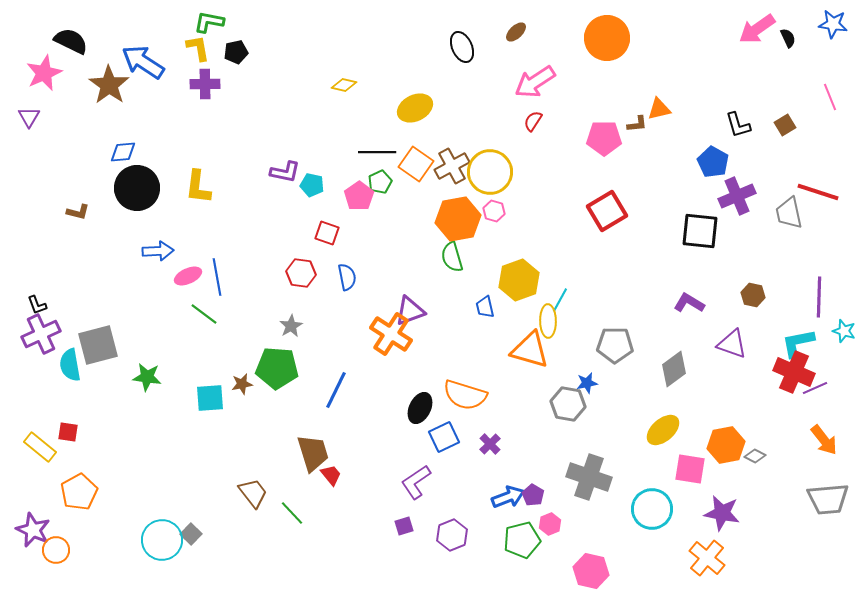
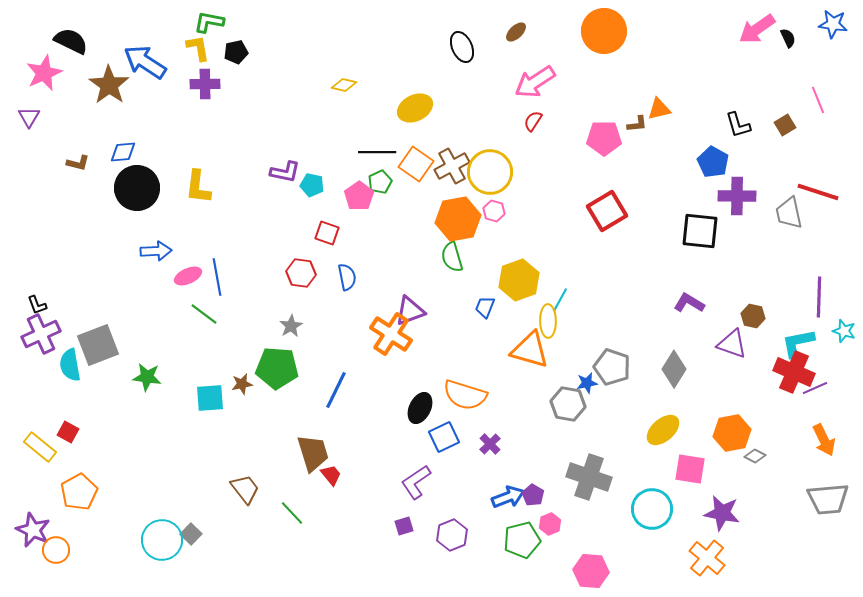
orange circle at (607, 38): moved 3 px left, 7 px up
blue arrow at (143, 62): moved 2 px right
pink line at (830, 97): moved 12 px left, 3 px down
purple cross at (737, 196): rotated 24 degrees clockwise
brown L-shape at (78, 212): moved 49 px up
blue arrow at (158, 251): moved 2 px left
brown hexagon at (753, 295): moved 21 px down
blue trapezoid at (485, 307): rotated 35 degrees clockwise
gray square at (98, 345): rotated 6 degrees counterclockwise
gray pentagon at (615, 345): moved 3 px left, 22 px down; rotated 18 degrees clockwise
gray diamond at (674, 369): rotated 21 degrees counterclockwise
red square at (68, 432): rotated 20 degrees clockwise
orange arrow at (824, 440): rotated 12 degrees clockwise
orange hexagon at (726, 445): moved 6 px right, 12 px up
brown trapezoid at (253, 493): moved 8 px left, 4 px up
pink hexagon at (591, 571): rotated 8 degrees counterclockwise
